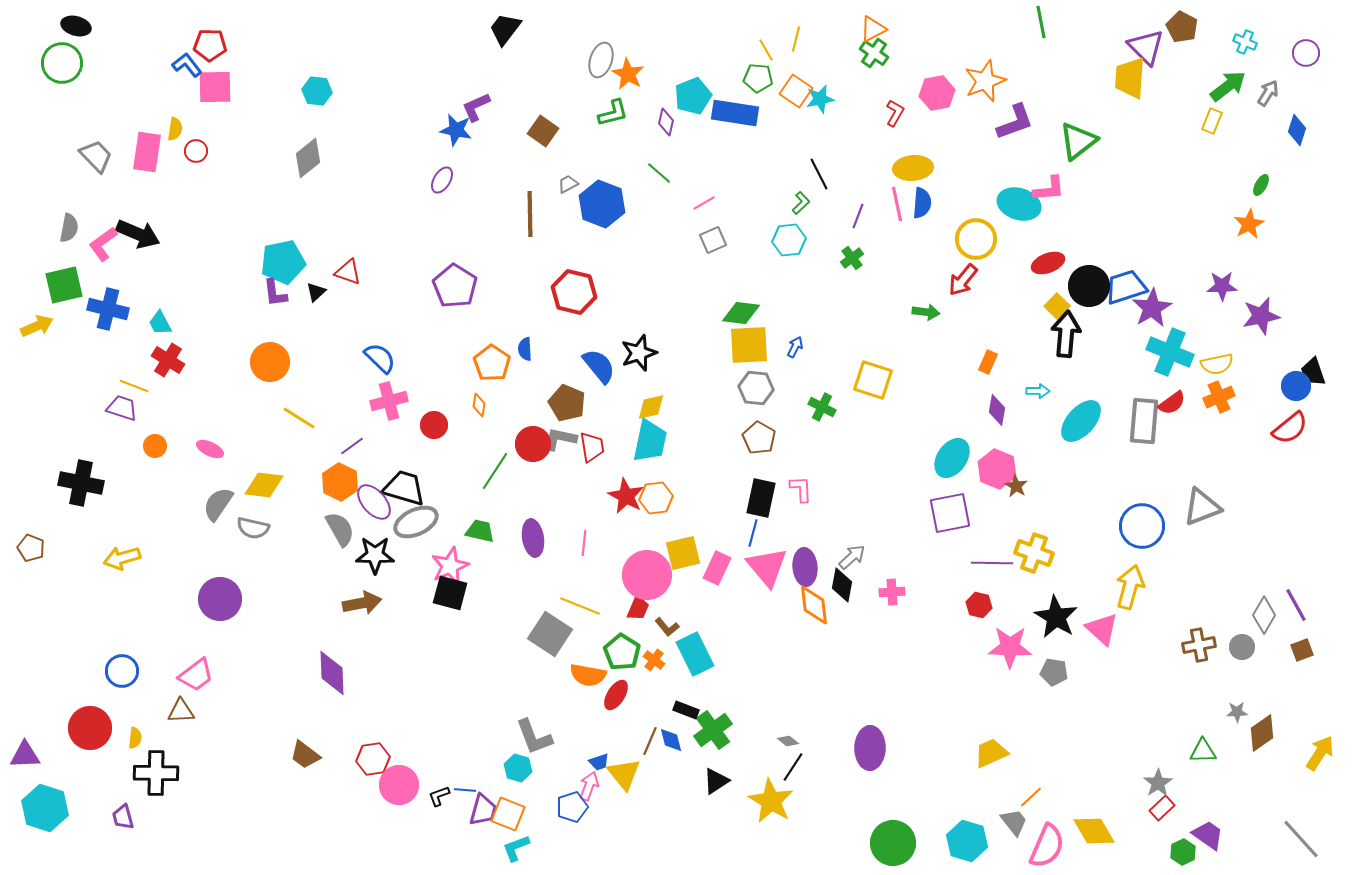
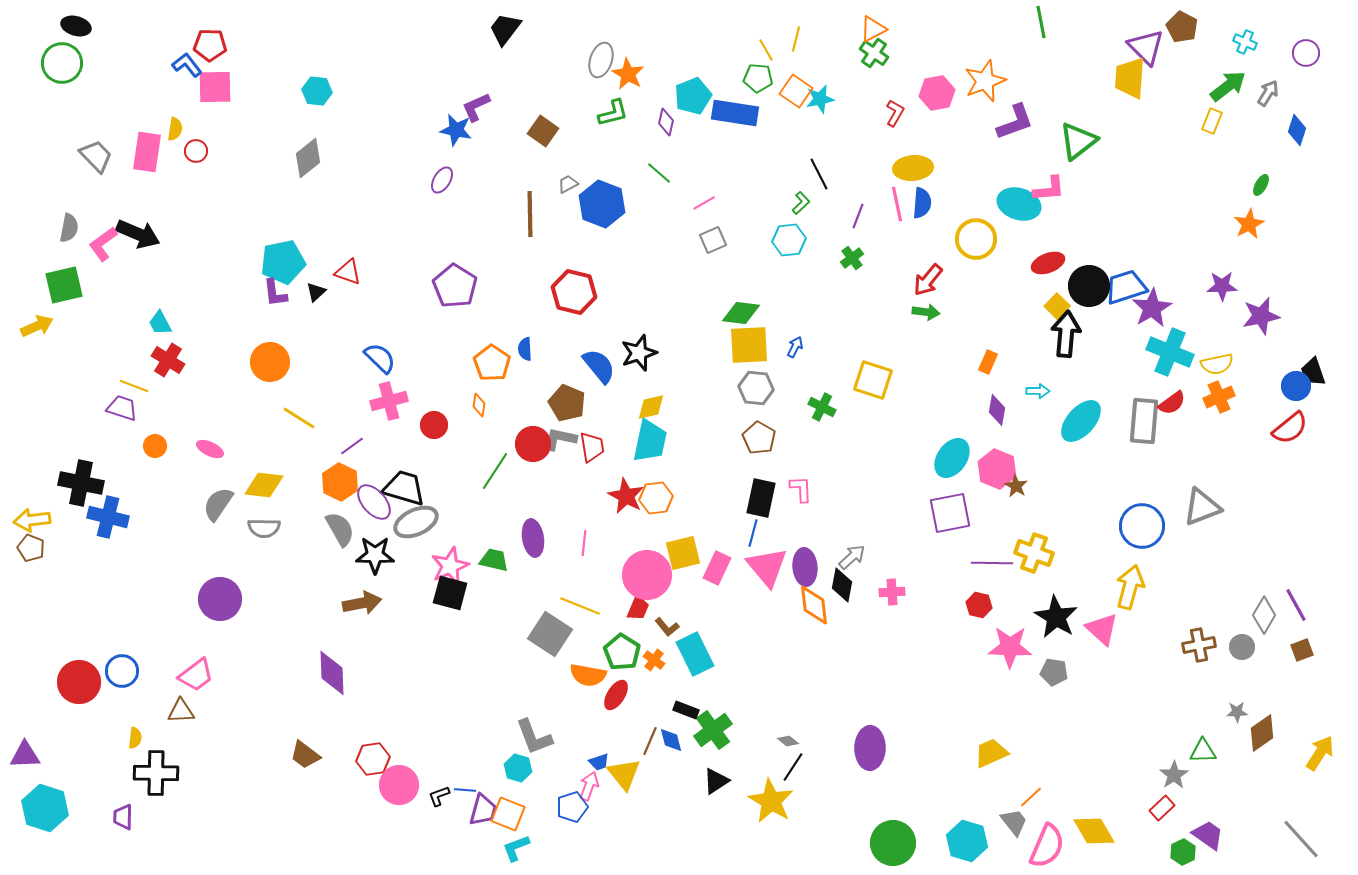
red arrow at (963, 280): moved 35 px left
blue cross at (108, 309): moved 208 px down
gray semicircle at (253, 528): moved 11 px right; rotated 12 degrees counterclockwise
green trapezoid at (480, 531): moved 14 px right, 29 px down
yellow arrow at (122, 558): moved 90 px left, 38 px up; rotated 9 degrees clockwise
red circle at (90, 728): moved 11 px left, 46 px up
gray star at (1158, 783): moved 16 px right, 8 px up
purple trapezoid at (123, 817): rotated 16 degrees clockwise
